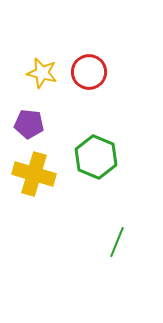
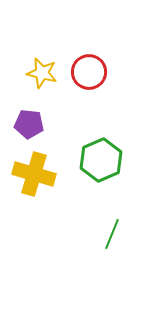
green hexagon: moved 5 px right, 3 px down; rotated 15 degrees clockwise
green line: moved 5 px left, 8 px up
